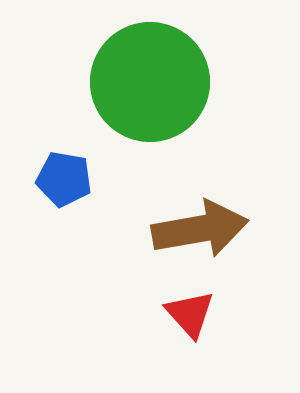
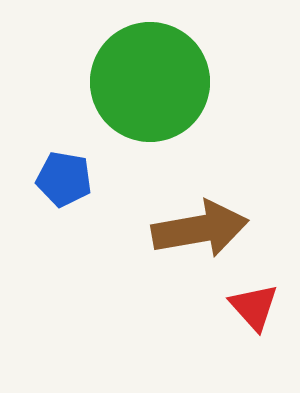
red triangle: moved 64 px right, 7 px up
